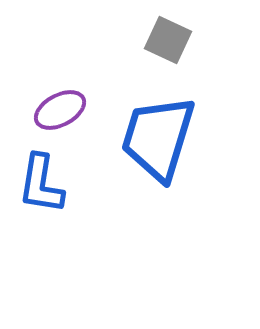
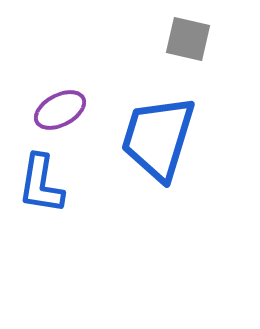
gray square: moved 20 px right, 1 px up; rotated 12 degrees counterclockwise
